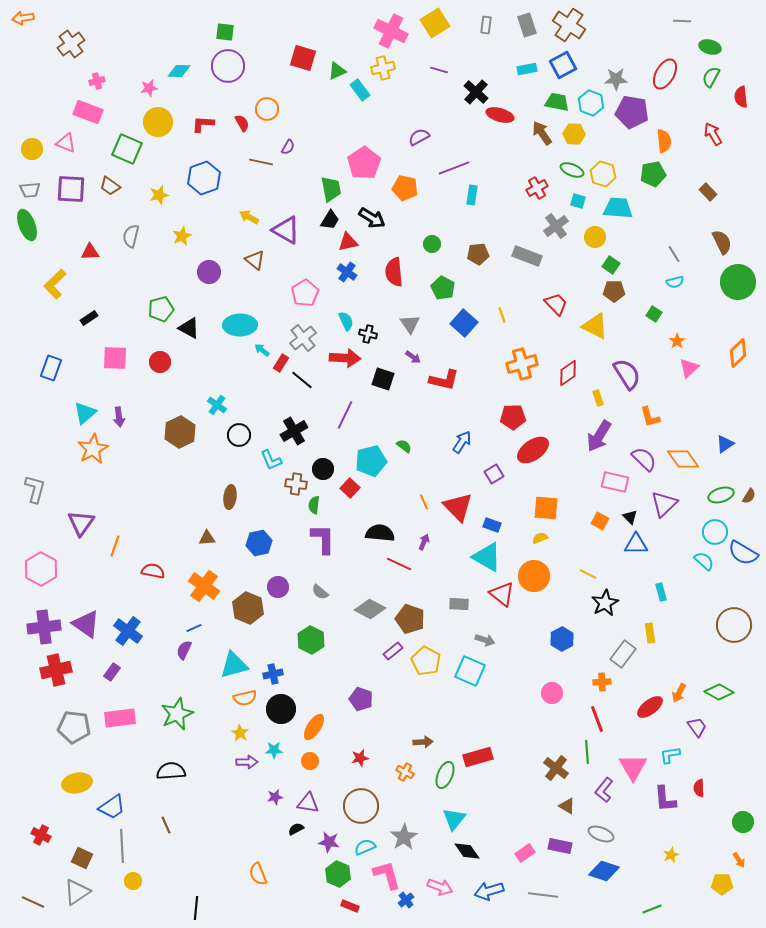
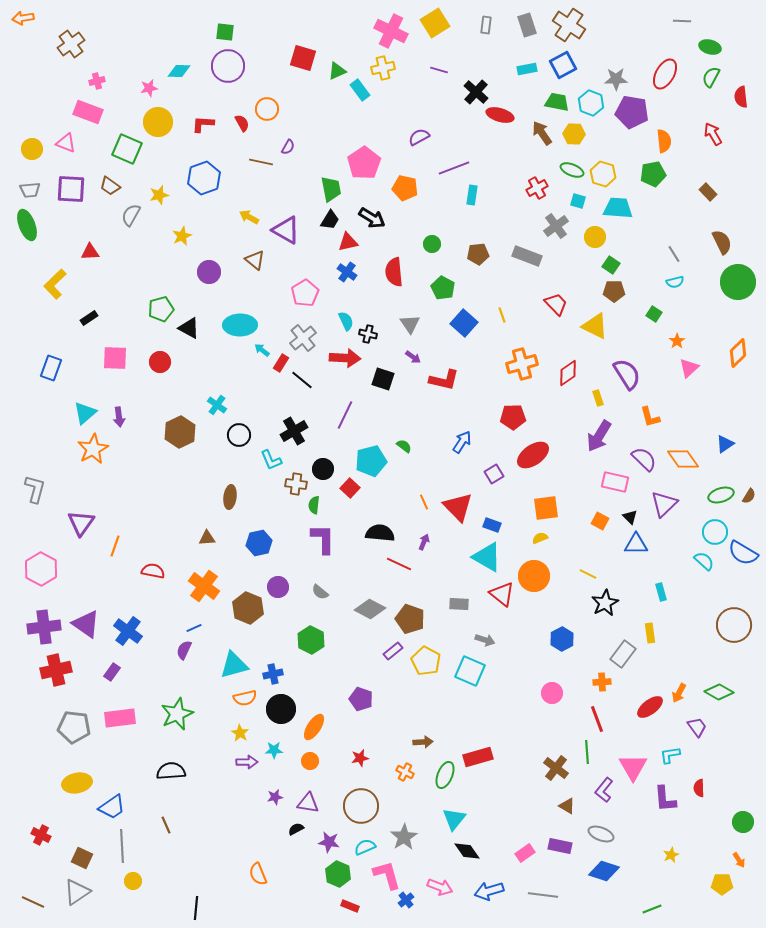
gray semicircle at (131, 236): moved 21 px up; rotated 15 degrees clockwise
red ellipse at (533, 450): moved 5 px down
orange square at (546, 508): rotated 12 degrees counterclockwise
